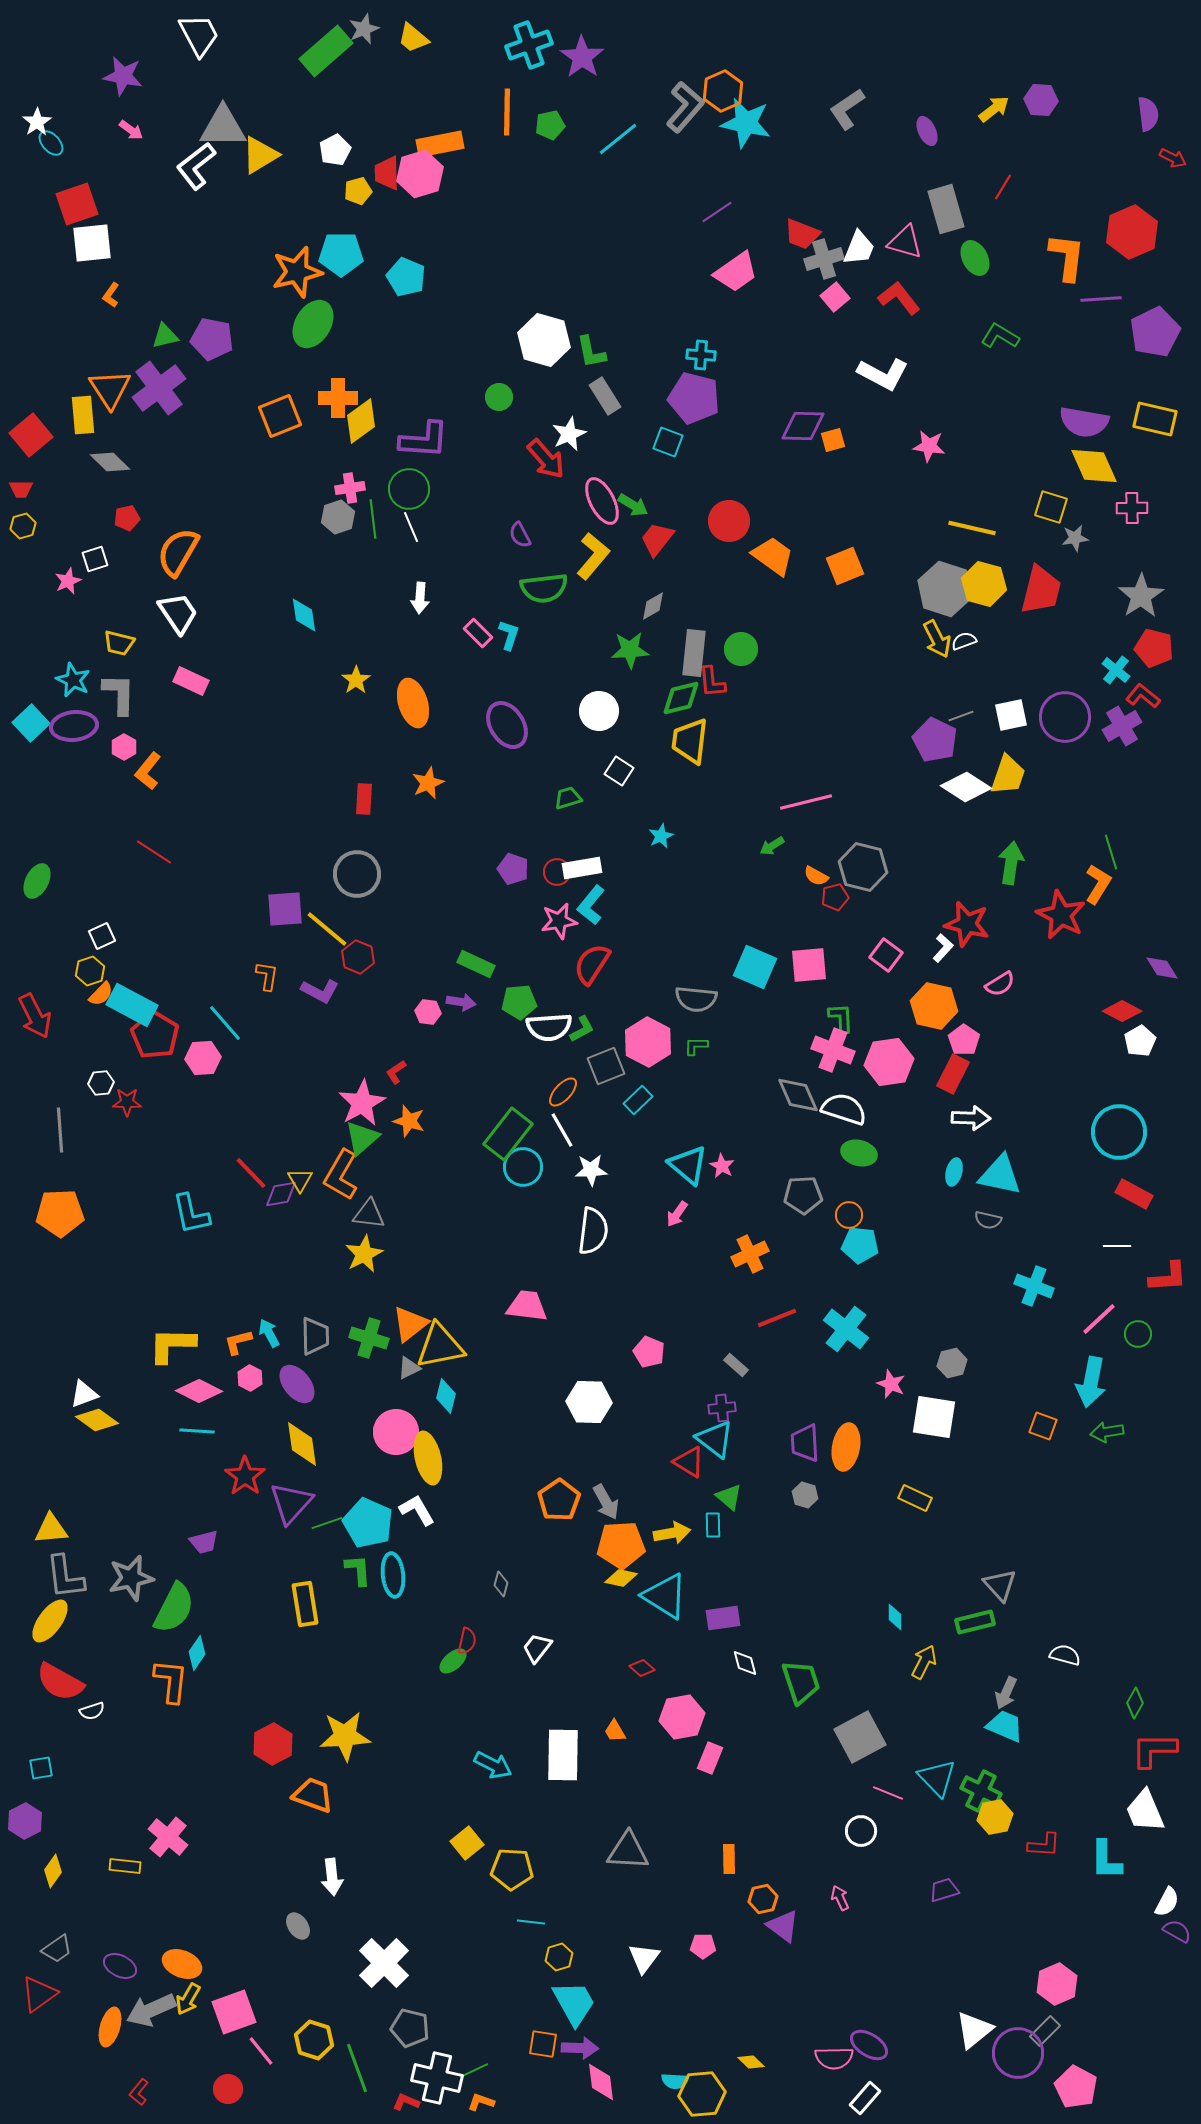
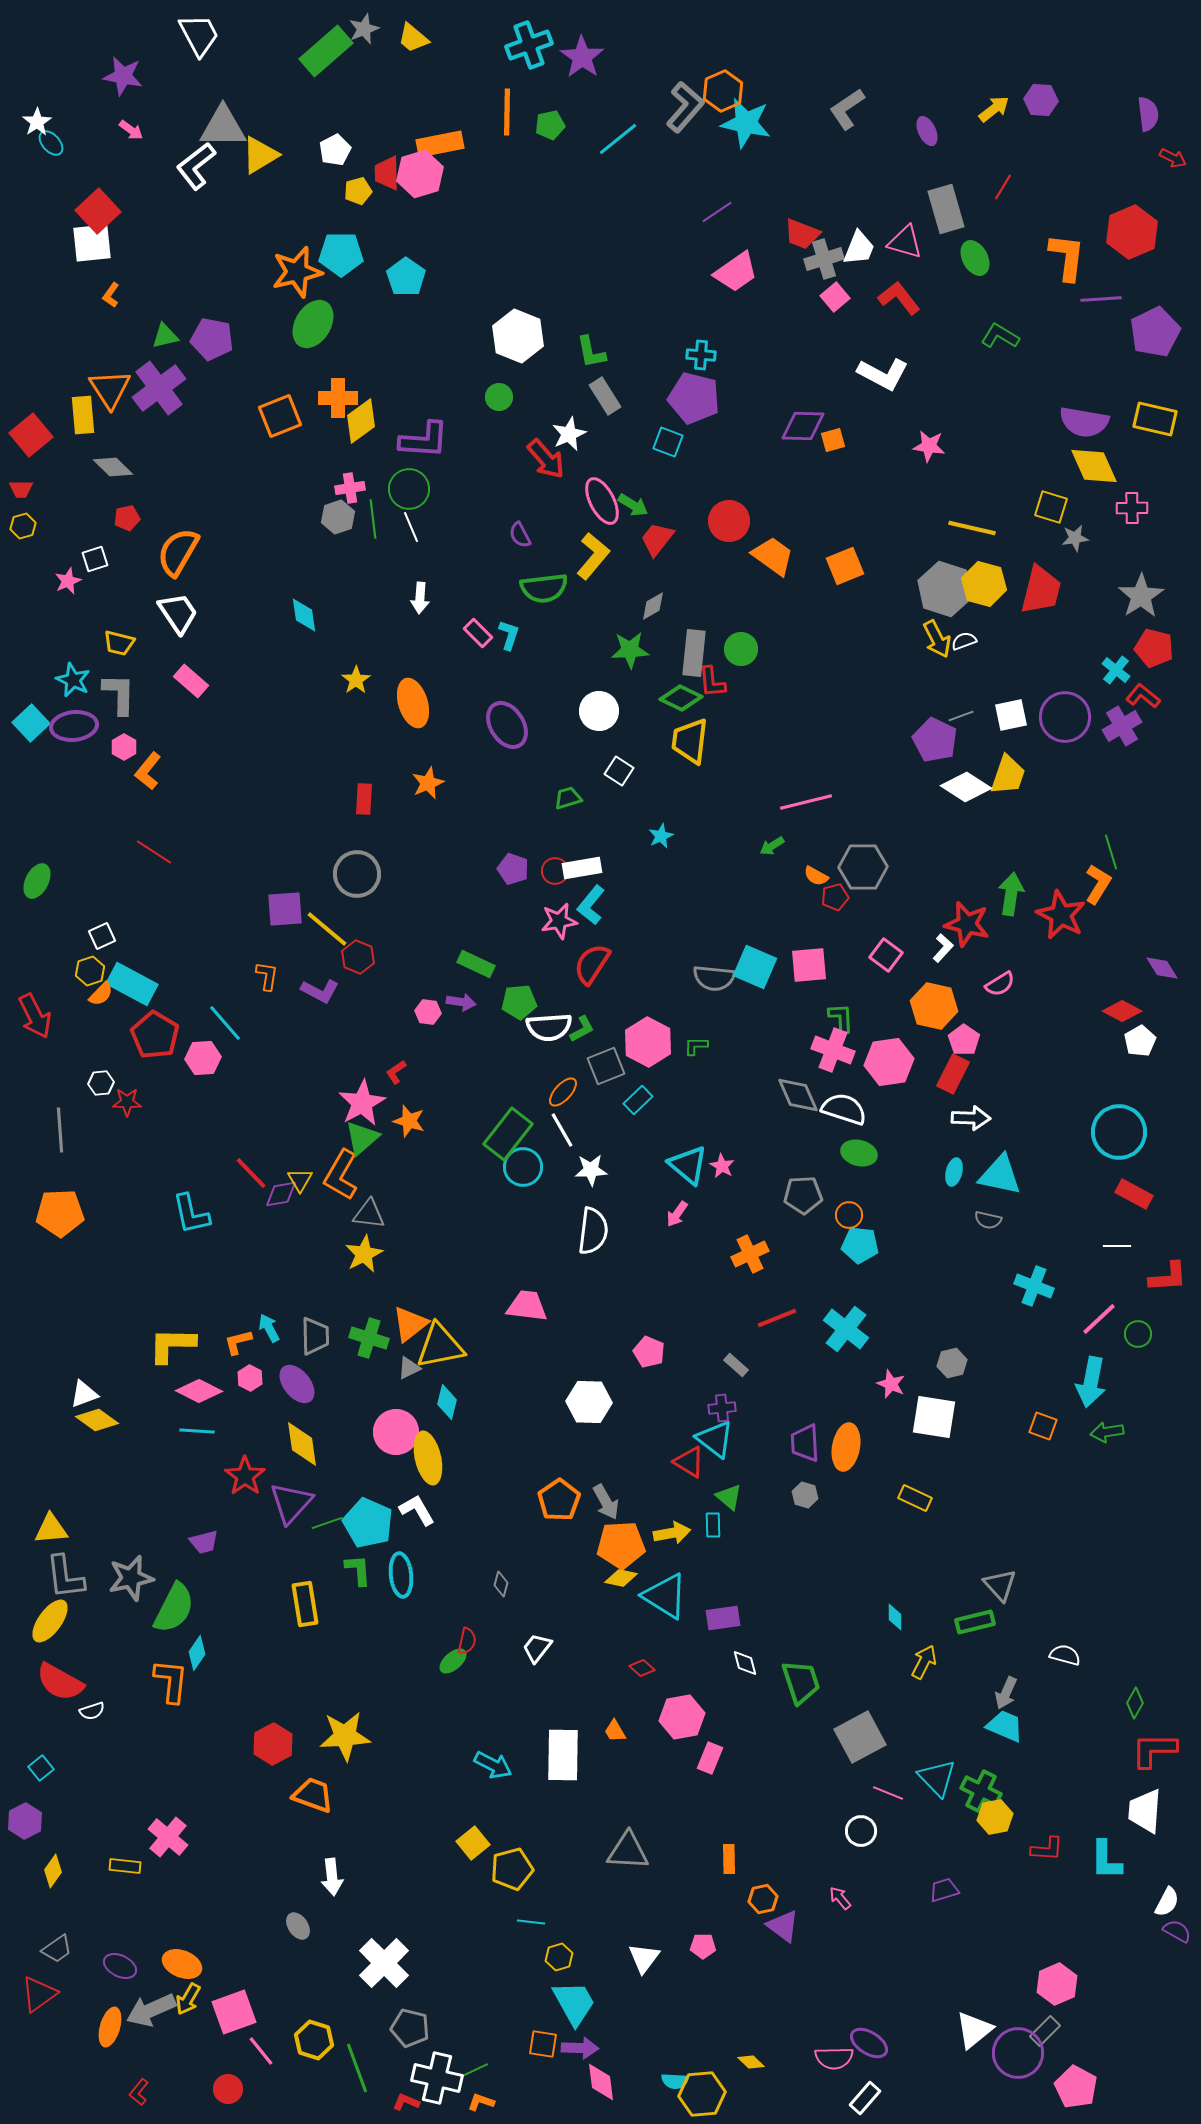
red square at (77, 204): moved 21 px right, 7 px down; rotated 24 degrees counterclockwise
cyan pentagon at (406, 277): rotated 12 degrees clockwise
white hexagon at (544, 340): moved 26 px left, 4 px up; rotated 6 degrees clockwise
gray diamond at (110, 462): moved 3 px right, 5 px down
pink rectangle at (191, 681): rotated 16 degrees clockwise
green diamond at (681, 698): rotated 39 degrees clockwise
green arrow at (1011, 863): moved 31 px down
gray hexagon at (863, 867): rotated 15 degrees counterclockwise
red circle at (557, 872): moved 2 px left, 1 px up
gray semicircle at (696, 999): moved 18 px right, 21 px up
cyan rectangle at (132, 1005): moved 21 px up
cyan arrow at (269, 1333): moved 5 px up
cyan diamond at (446, 1396): moved 1 px right, 6 px down
cyan ellipse at (393, 1575): moved 8 px right
cyan square at (41, 1768): rotated 30 degrees counterclockwise
white trapezoid at (1145, 1811): rotated 27 degrees clockwise
yellow square at (467, 1843): moved 6 px right
red L-shape at (1044, 1845): moved 3 px right, 4 px down
yellow pentagon at (512, 1869): rotated 18 degrees counterclockwise
pink arrow at (840, 1898): rotated 15 degrees counterclockwise
purple ellipse at (869, 2045): moved 2 px up
